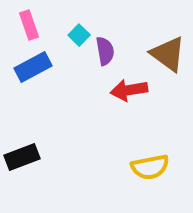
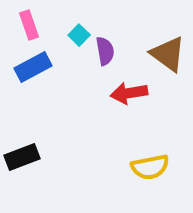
red arrow: moved 3 px down
